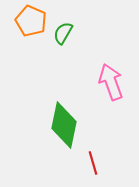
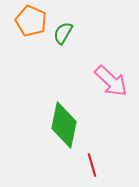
pink arrow: moved 1 px up; rotated 153 degrees clockwise
red line: moved 1 px left, 2 px down
